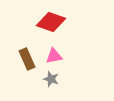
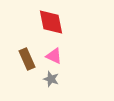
red diamond: rotated 60 degrees clockwise
pink triangle: rotated 36 degrees clockwise
